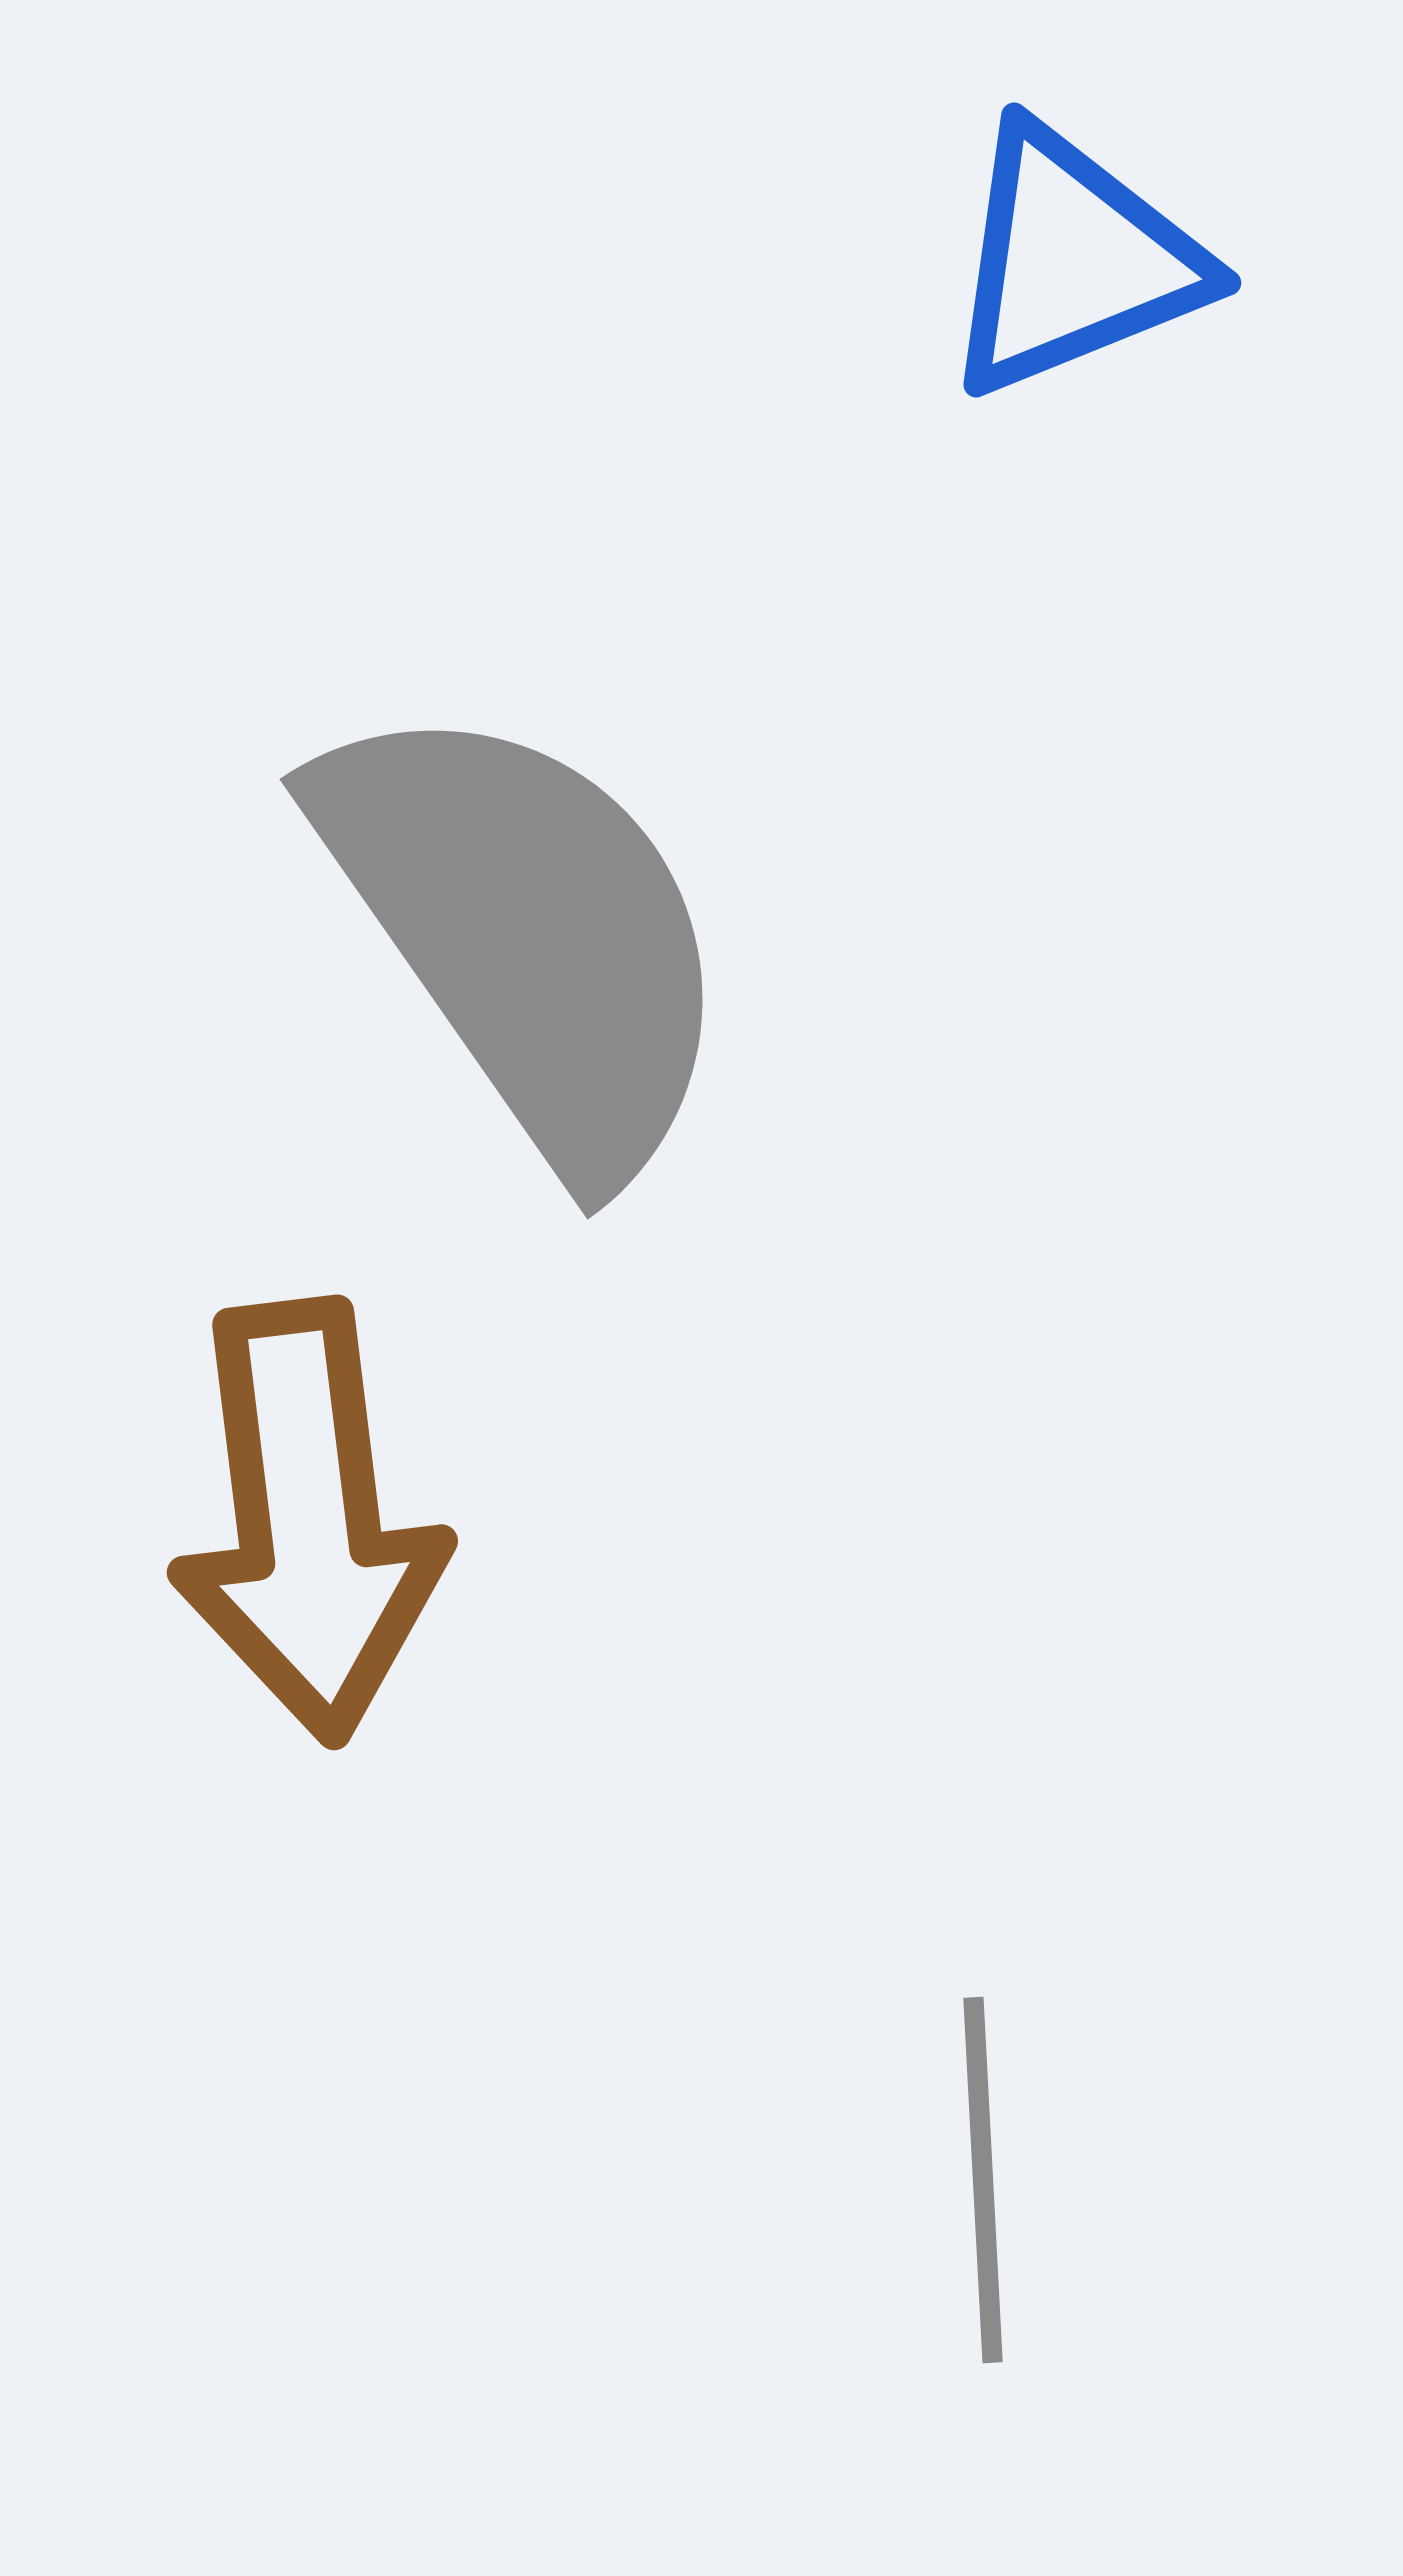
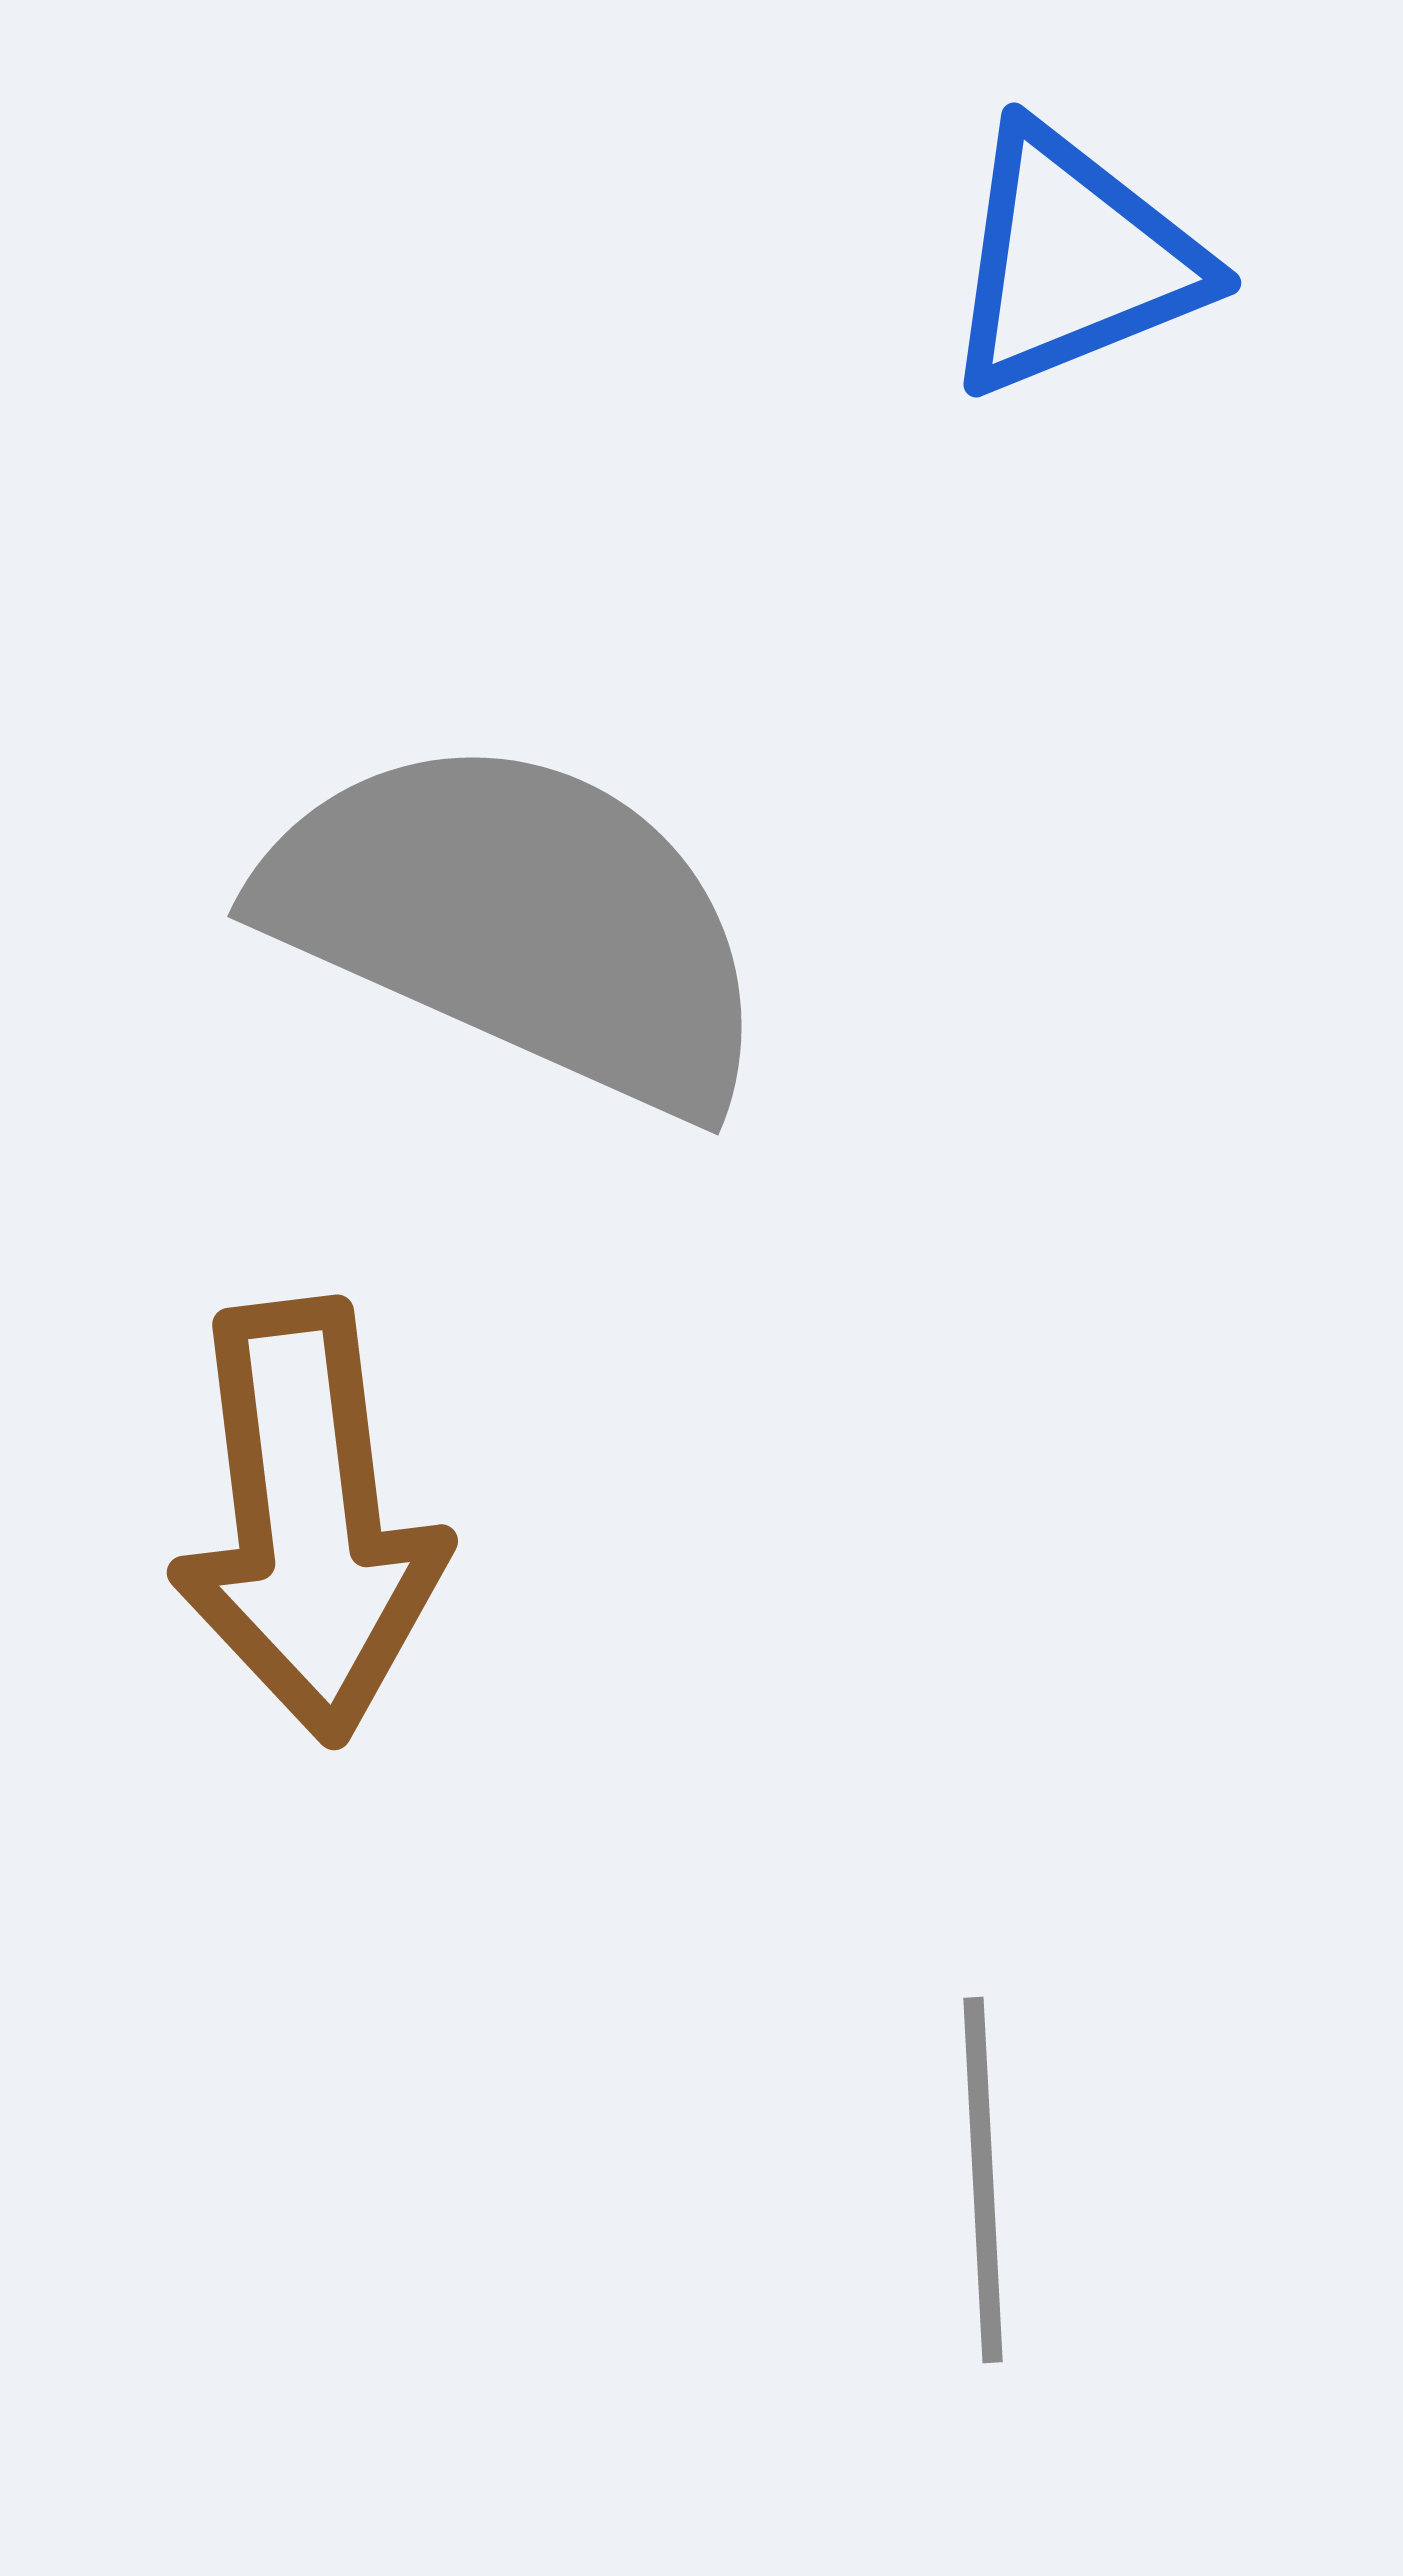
gray semicircle: moved 8 px left, 12 px up; rotated 31 degrees counterclockwise
